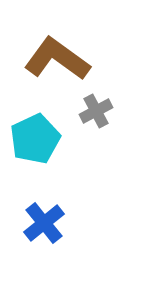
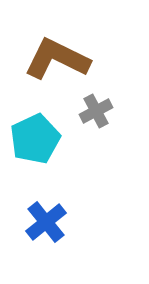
brown L-shape: rotated 10 degrees counterclockwise
blue cross: moved 2 px right, 1 px up
